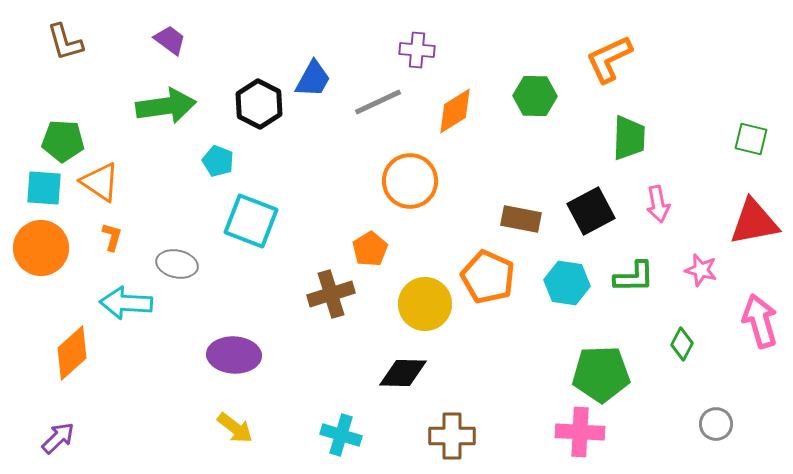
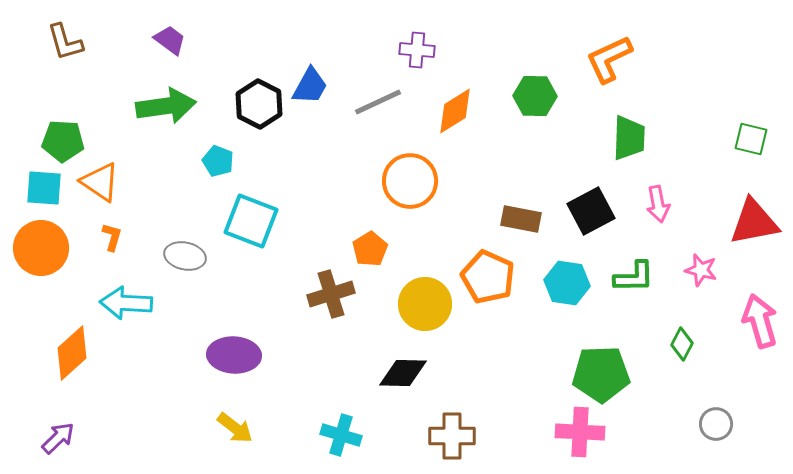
blue trapezoid at (313, 79): moved 3 px left, 7 px down
gray ellipse at (177, 264): moved 8 px right, 8 px up
